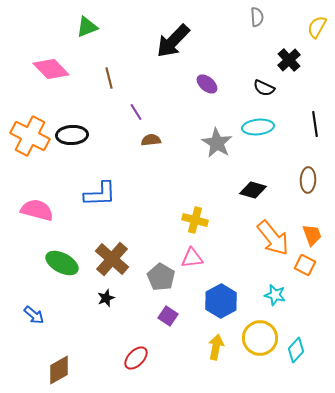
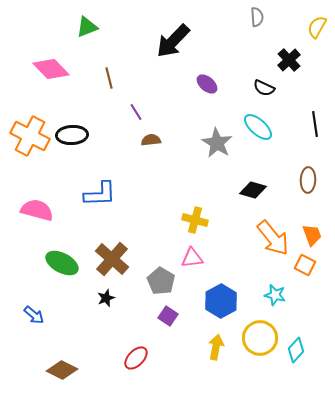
cyan ellipse: rotated 48 degrees clockwise
gray pentagon: moved 4 px down
brown diamond: moved 3 px right; rotated 56 degrees clockwise
